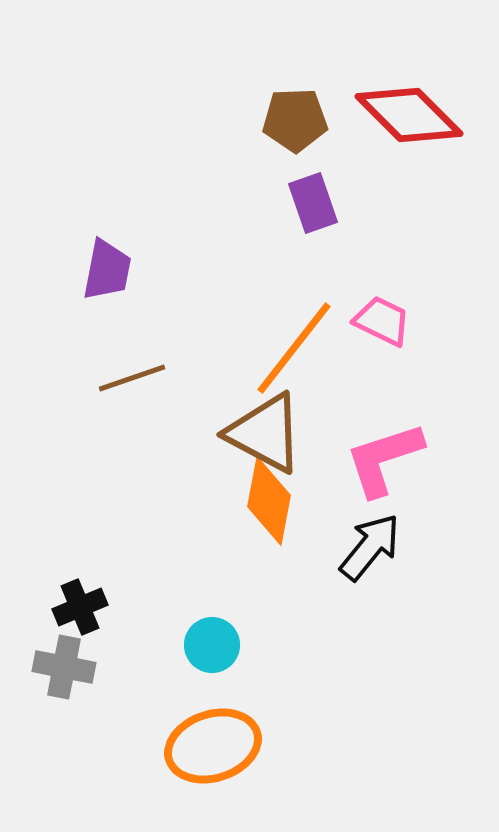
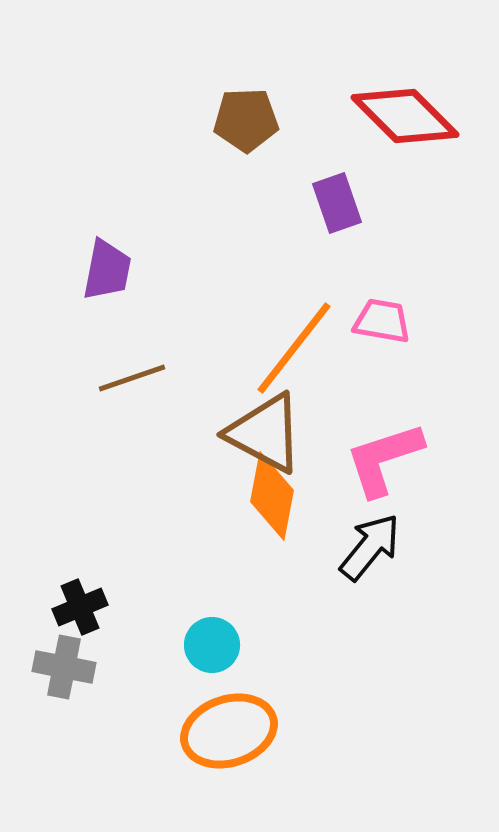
red diamond: moved 4 px left, 1 px down
brown pentagon: moved 49 px left
purple rectangle: moved 24 px right
pink trapezoid: rotated 16 degrees counterclockwise
orange diamond: moved 3 px right, 5 px up
orange ellipse: moved 16 px right, 15 px up
